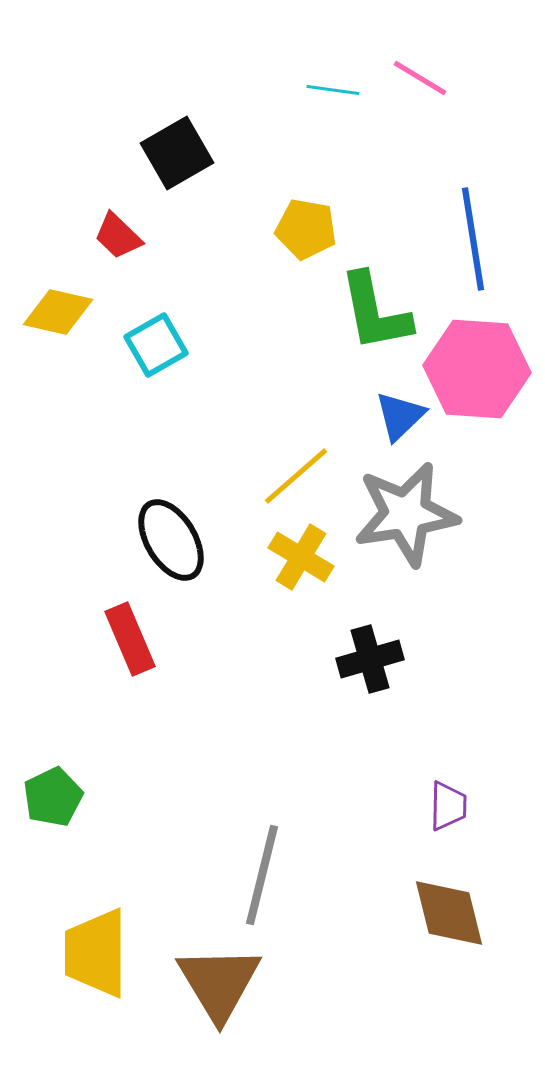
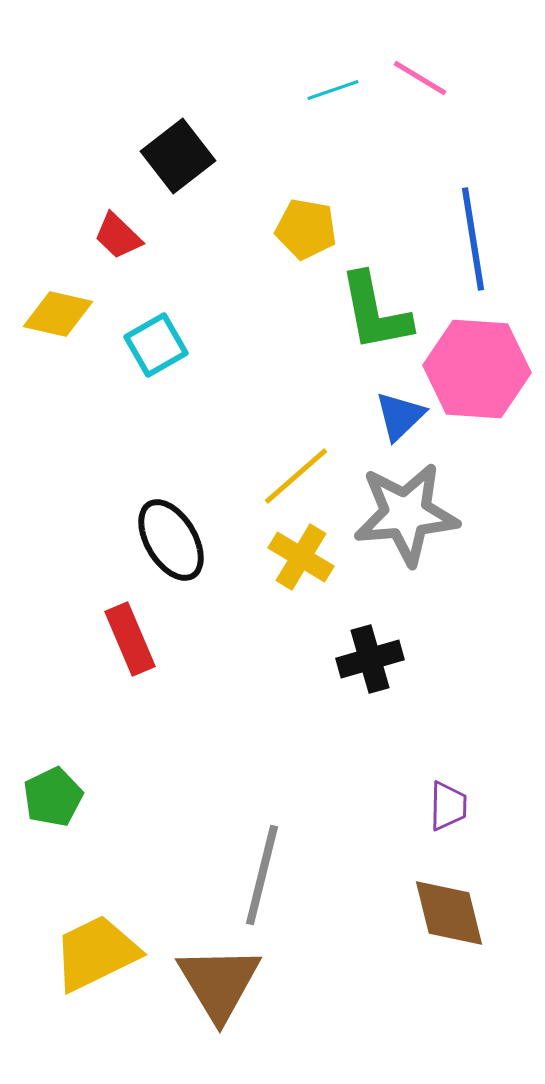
cyan line: rotated 27 degrees counterclockwise
black square: moved 1 px right, 3 px down; rotated 8 degrees counterclockwise
yellow diamond: moved 2 px down
gray star: rotated 4 degrees clockwise
yellow trapezoid: rotated 64 degrees clockwise
